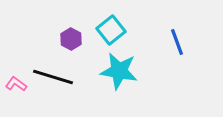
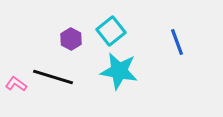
cyan square: moved 1 px down
